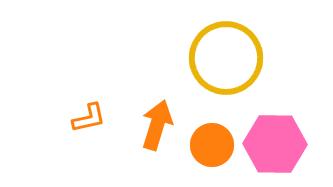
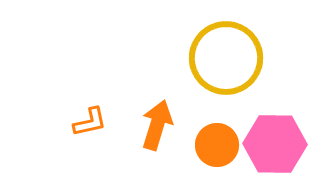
orange L-shape: moved 1 px right, 4 px down
orange circle: moved 5 px right
